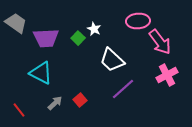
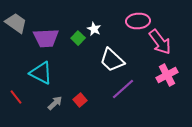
red line: moved 3 px left, 13 px up
